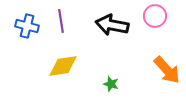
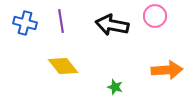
blue cross: moved 2 px left, 3 px up
yellow diamond: rotated 60 degrees clockwise
orange arrow: rotated 52 degrees counterclockwise
green star: moved 4 px right, 3 px down
